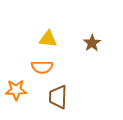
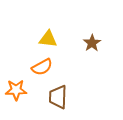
orange semicircle: rotated 30 degrees counterclockwise
